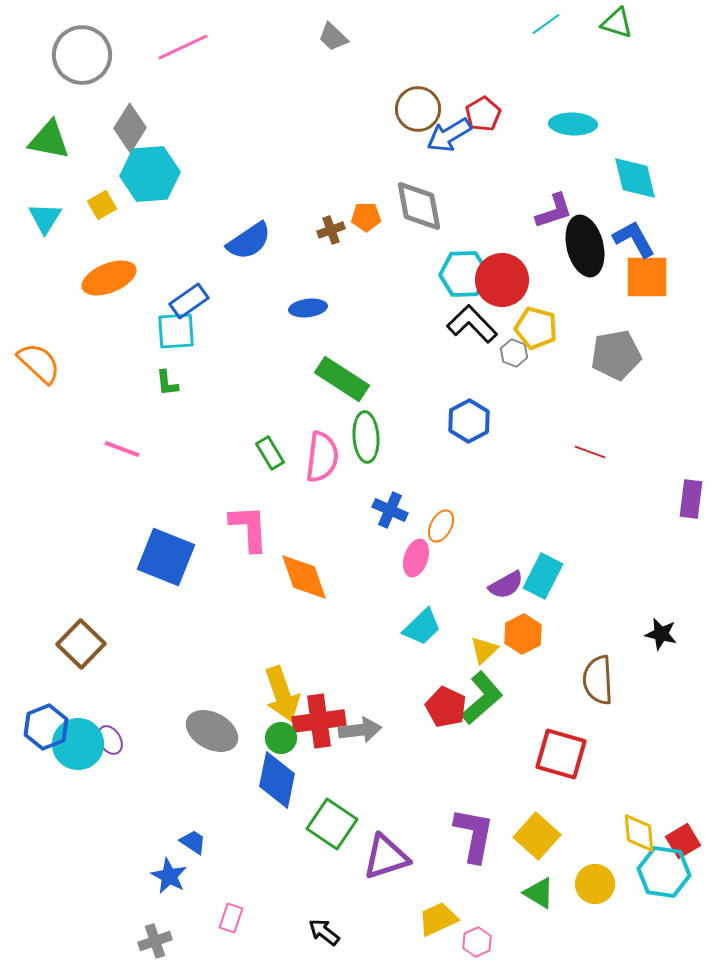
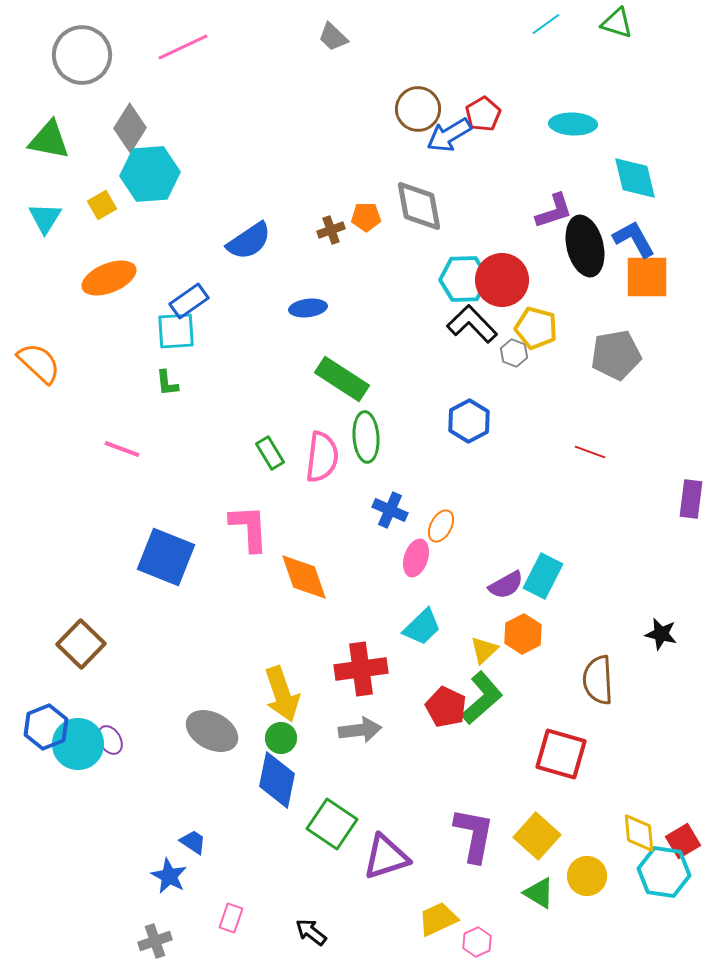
cyan hexagon at (464, 274): moved 5 px down
red cross at (319, 721): moved 42 px right, 52 px up
yellow circle at (595, 884): moved 8 px left, 8 px up
black arrow at (324, 932): moved 13 px left
